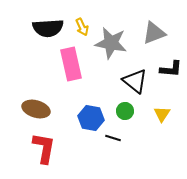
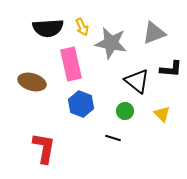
black triangle: moved 2 px right
brown ellipse: moved 4 px left, 27 px up
yellow triangle: rotated 18 degrees counterclockwise
blue hexagon: moved 10 px left, 14 px up; rotated 10 degrees clockwise
